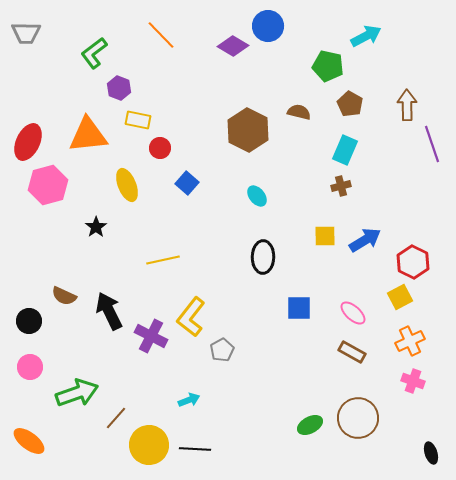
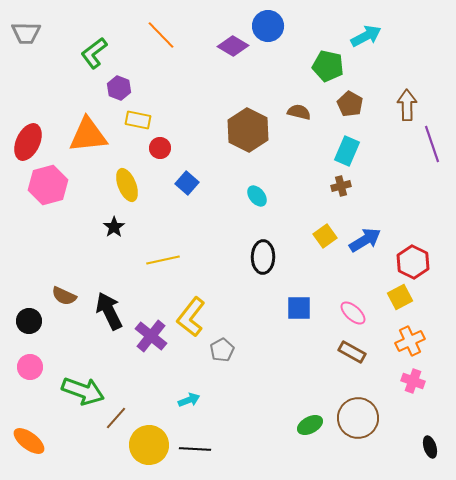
cyan rectangle at (345, 150): moved 2 px right, 1 px down
black star at (96, 227): moved 18 px right
yellow square at (325, 236): rotated 35 degrees counterclockwise
purple cross at (151, 336): rotated 12 degrees clockwise
green arrow at (77, 393): moved 6 px right, 2 px up; rotated 39 degrees clockwise
black ellipse at (431, 453): moved 1 px left, 6 px up
